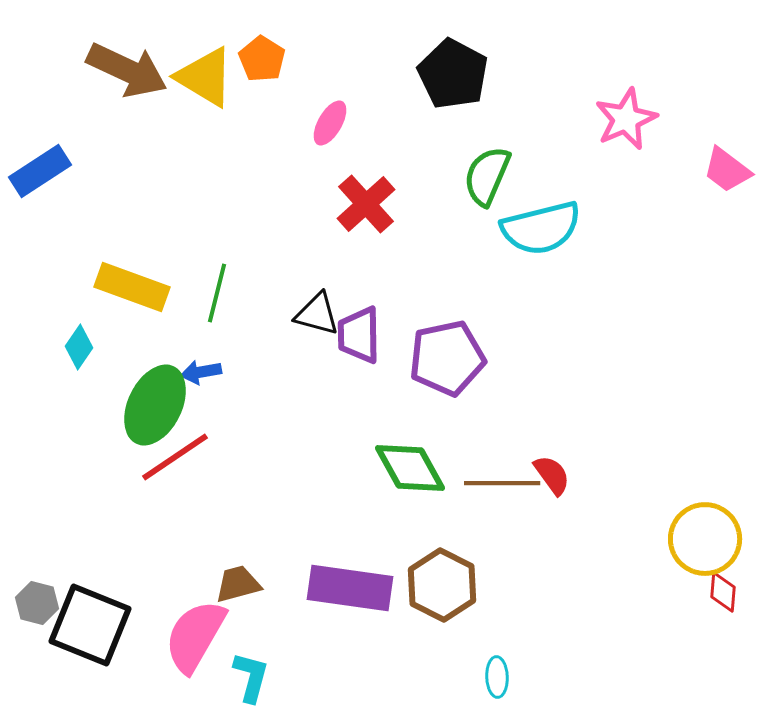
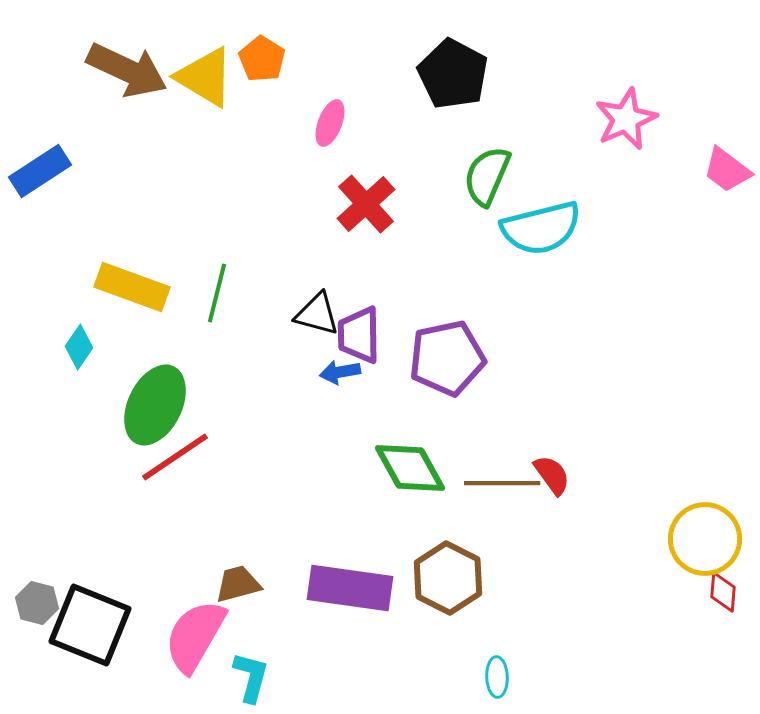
pink ellipse: rotated 9 degrees counterclockwise
blue arrow: moved 139 px right
brown hexagon: moved 6 px right, 7 px up
